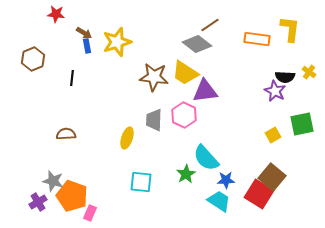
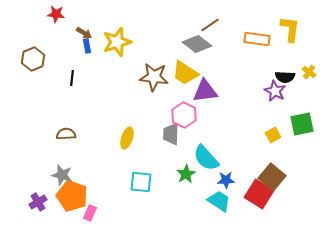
gray trapezoid: moved 17 px right, 14 px down
gray star: moved 9 px right, 6 px up
